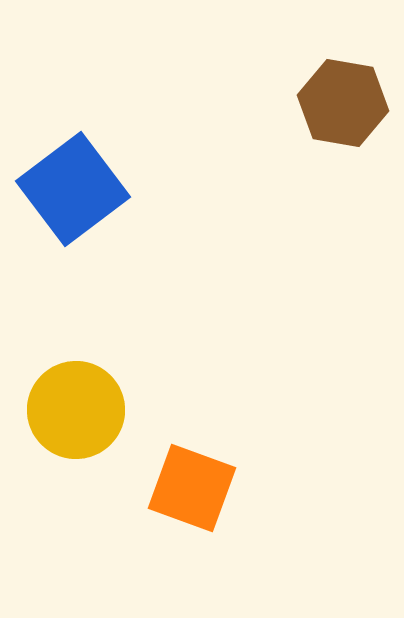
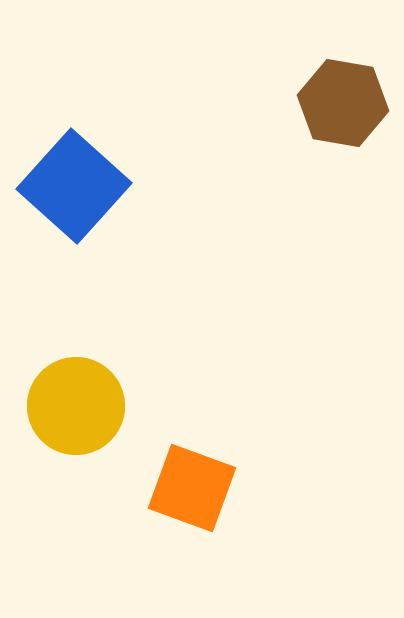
blue square: moved 1 px right, 3 px up; rotated 11 degrees counterclockwise
yellow circle: moved 4 px up
